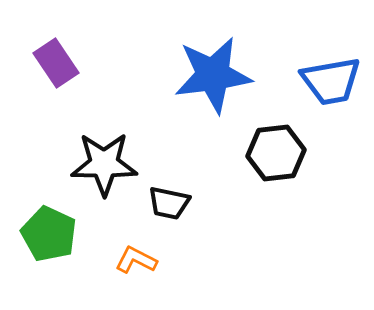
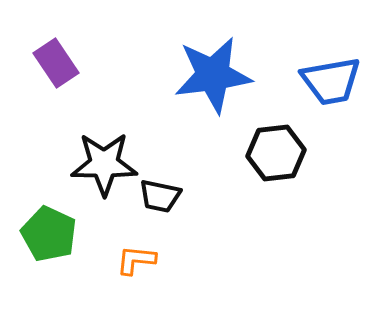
black trapezoid: moved 9 px left, 7 px up
orange L-shape: rotated 21 degrees counterclockwise
